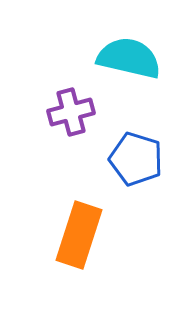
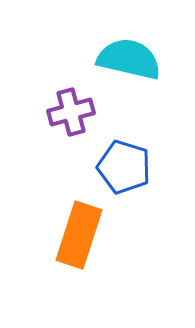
cyan semicircle: moved 1 px down
blue pentagon: moved 12 px left, 8 px down
